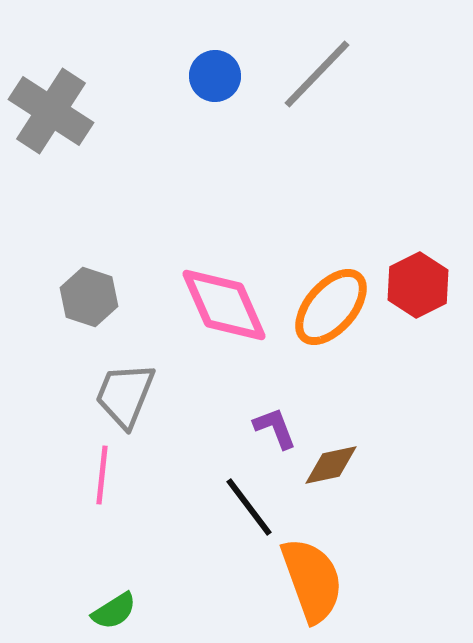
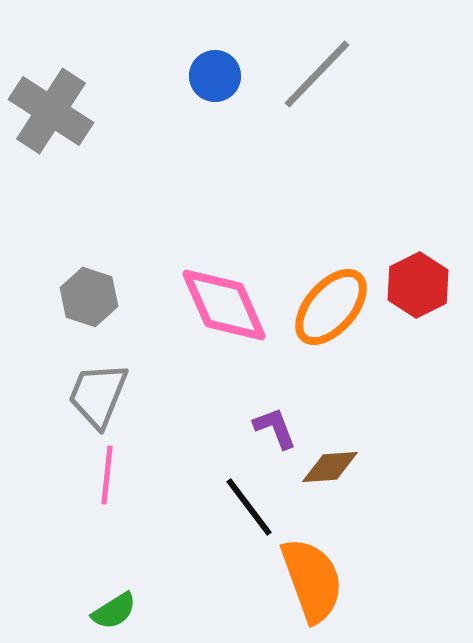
gray trapezoid: moved 27 px left
brown diamond: moved 1 px left, 2 px down; rotated 8 degrees clockwise
pink line: moved 5 px right
